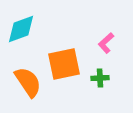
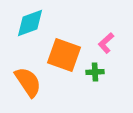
cyan diamond: moved 9 px right, 6 px up
orange square: moved 9 px up; rotated 32 degrees clockwise
green cross: moved 5 px left, 6 px up
